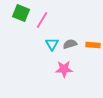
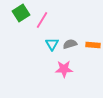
green square: rotated 36 degrees clockwise
